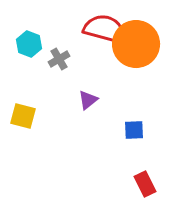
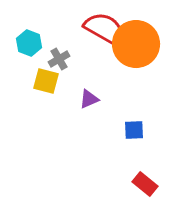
red semicircle: rotated 15 degrees clockwise
cyan hexagon: moved 1 px up
purple triangle: moved 1 px right, 1 px up; rotated 15 degrees clockwise
yellow square: moved 23 px right, 35 px up
red rectangle: rotated 25 degrees counterclockwise
